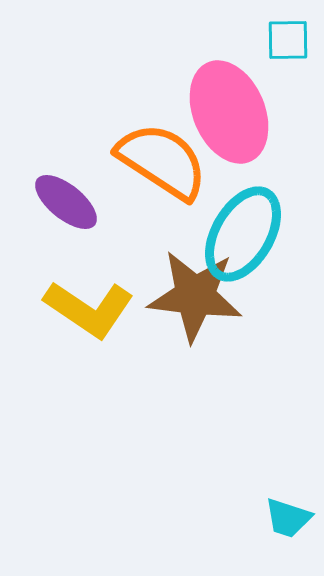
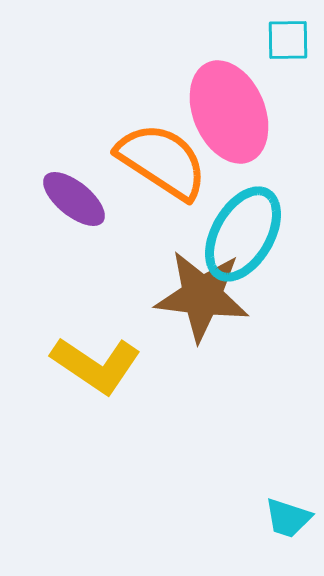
purple ellipse: moved 8 px right, 3 px up
brown star: moved 7 px right
yellow L-shape: moved 7 px right, 56 px down
